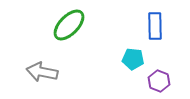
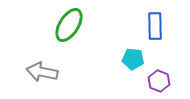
green ellipse: rotated 12 degrees counterclockwise
